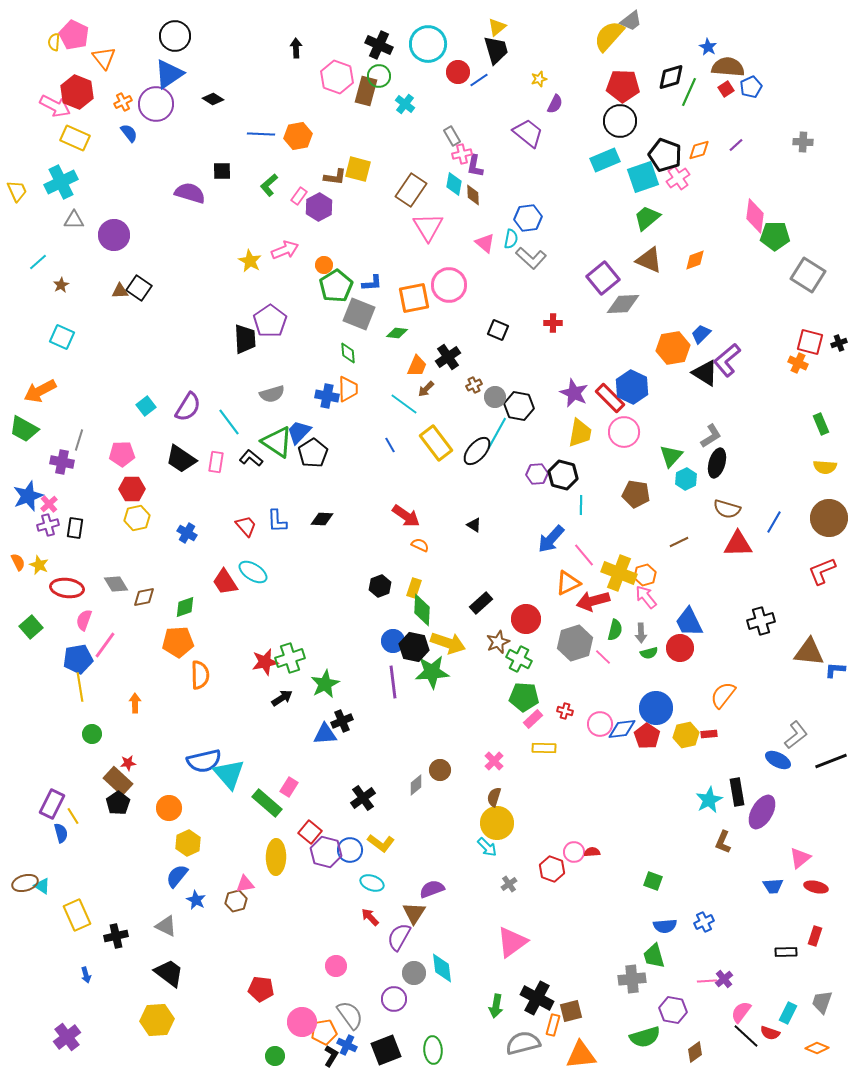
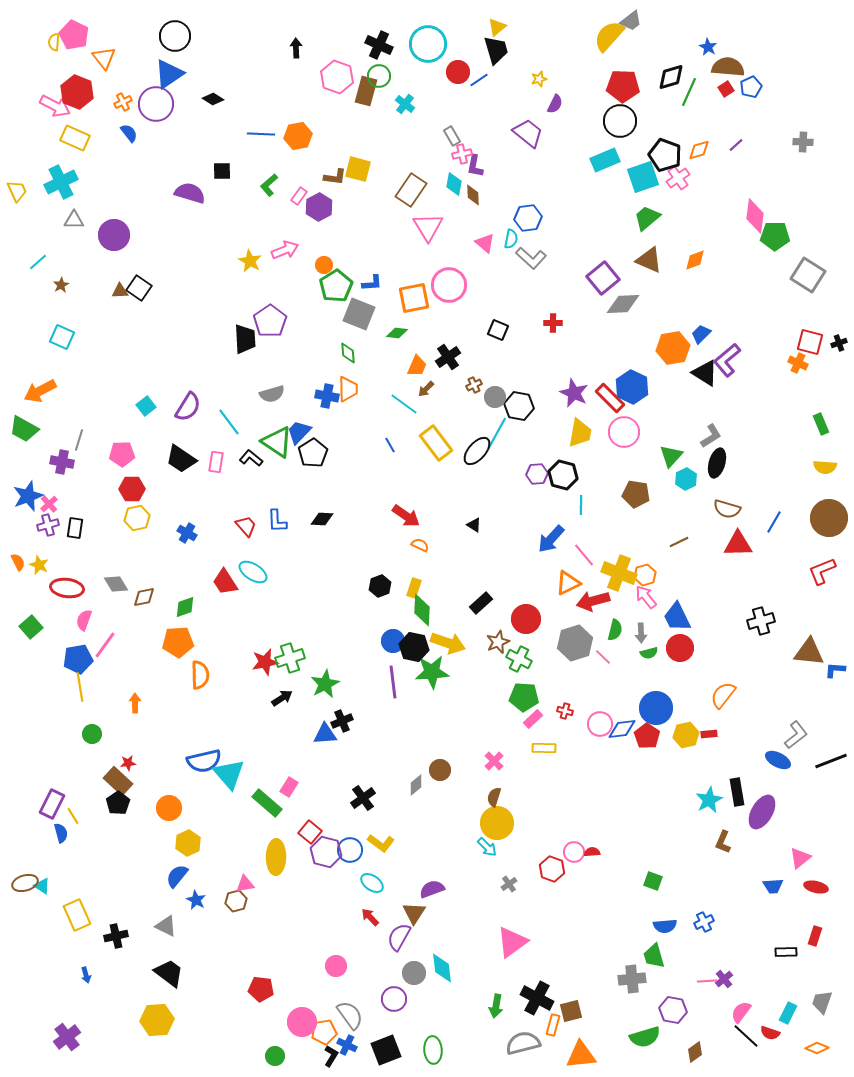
blue trapezoid at (689, 622): moved 12 px left, 5 px up
cyan ellipse at (372, 883): rotated 15 degrees clockwise
